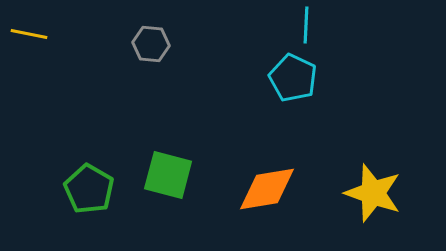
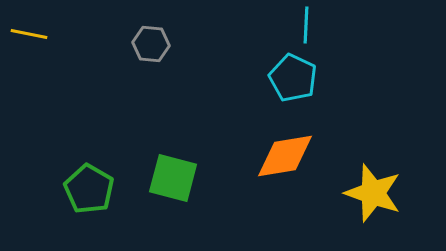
green square: moved 5 px right, 3 px down
orange diamond: moved 18 px right, 33 px up
